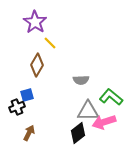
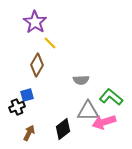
black diamond: moved 15 px left, 4 px up
